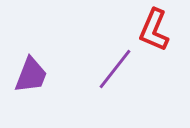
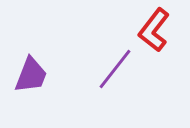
red L-shape: rotated 15 degrees clockwise
